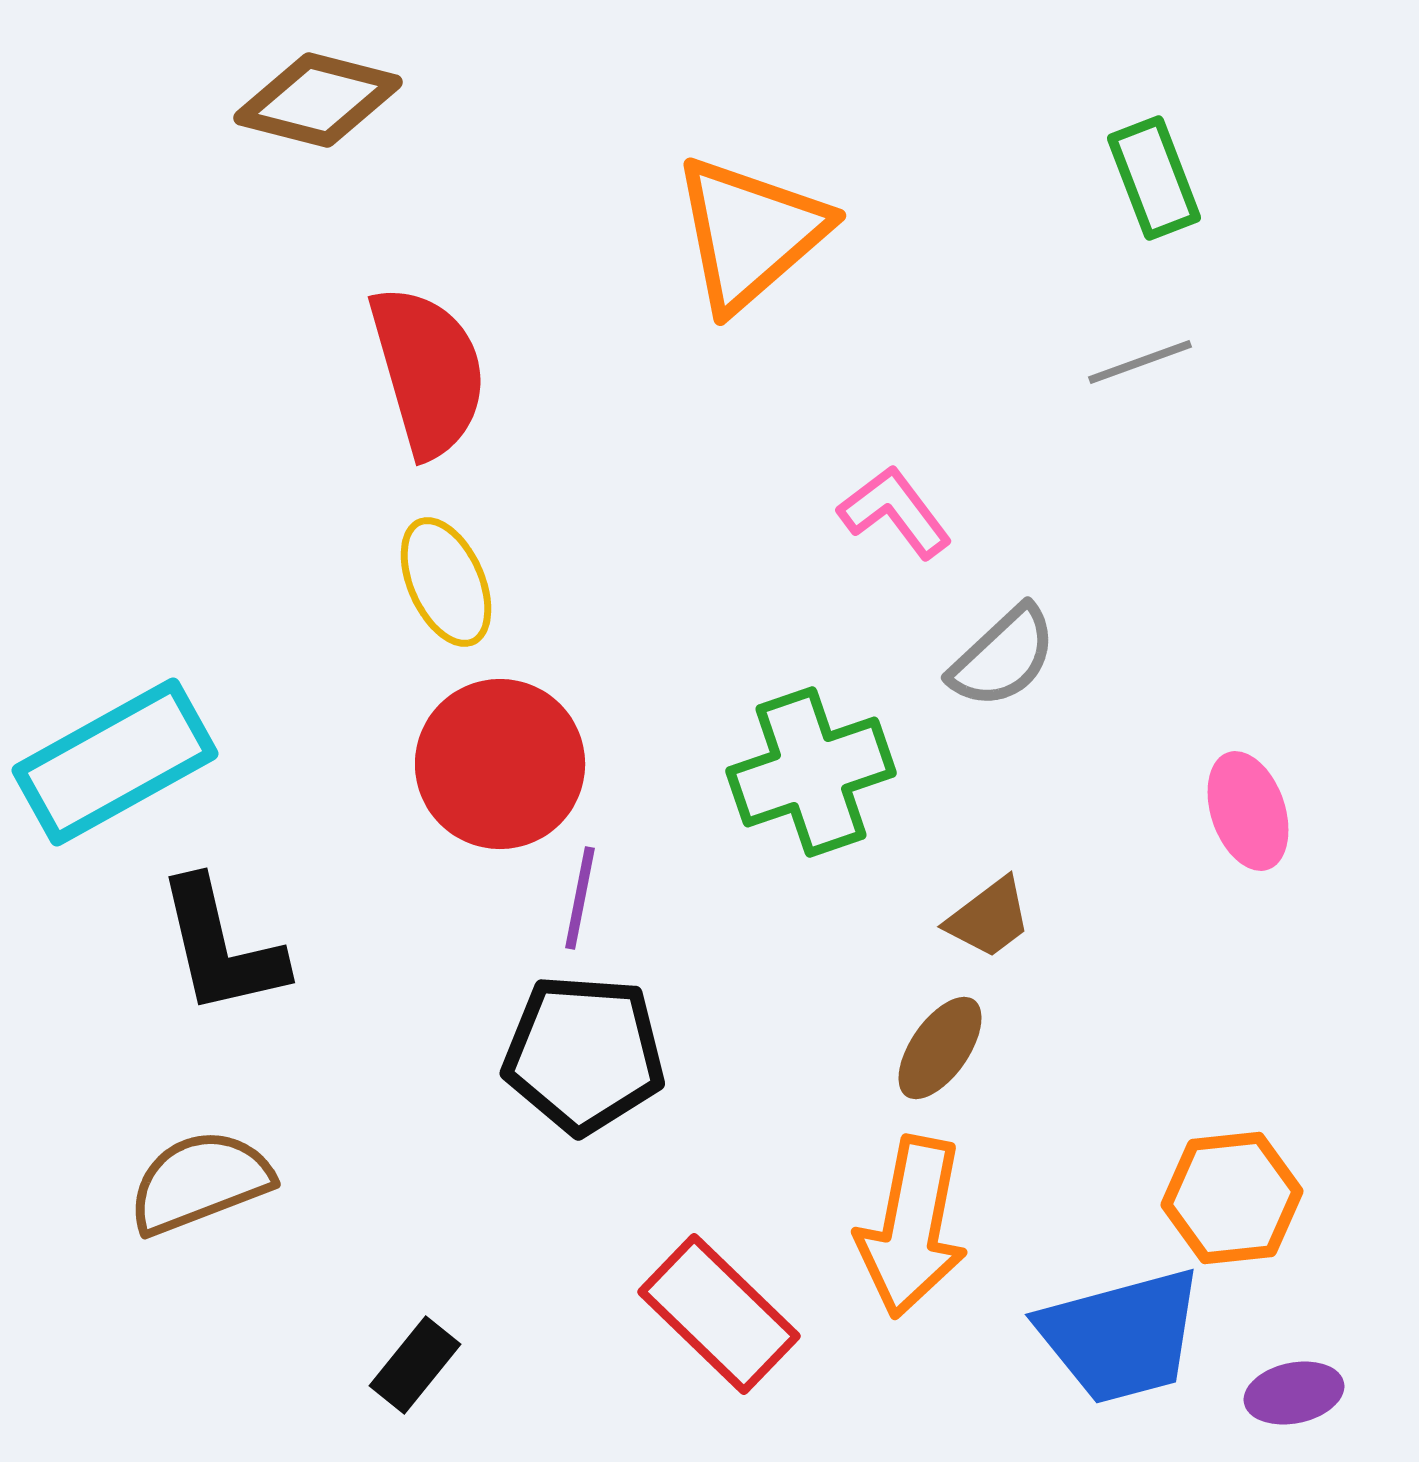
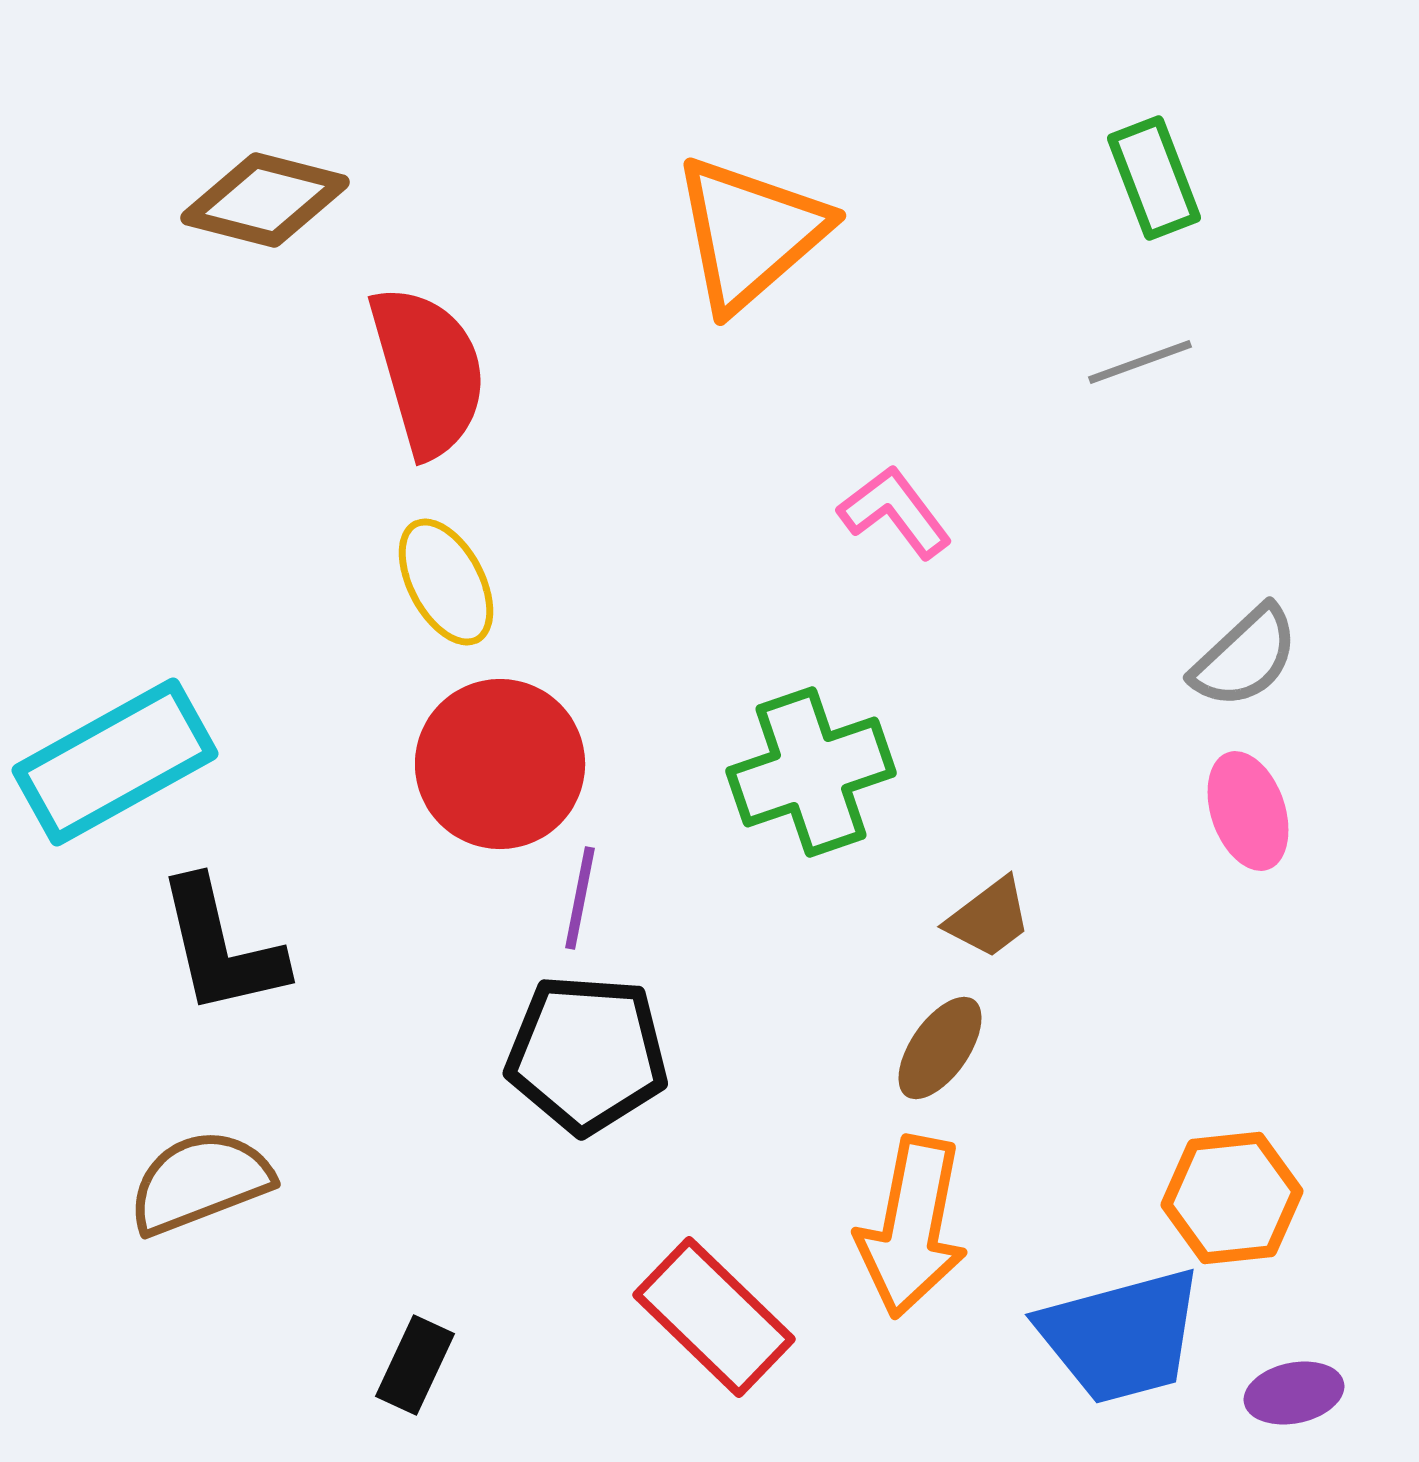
brown diamond: moved 53 px left, 100 px down
yellow ellipse: rotated 4 degrees counterclockwise
gray semicircle: moved 242 px right
black pentagon: moved 3 px right
red rectangle: moved 5 px left, 3 px down
black rectangle: rotated 14 degrees counterclockwise
